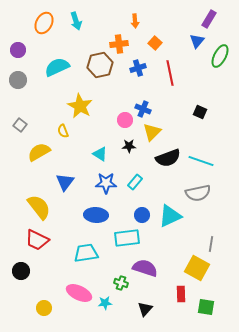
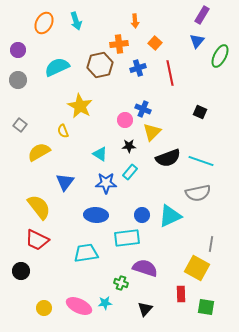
purple rectangle at (209, 19): moved 7 px left, 4 px up
cyan rectangle at (135, 182): moved 5 px left, 10 px up
pink ellipse at (79, 293): moved 13 px down
